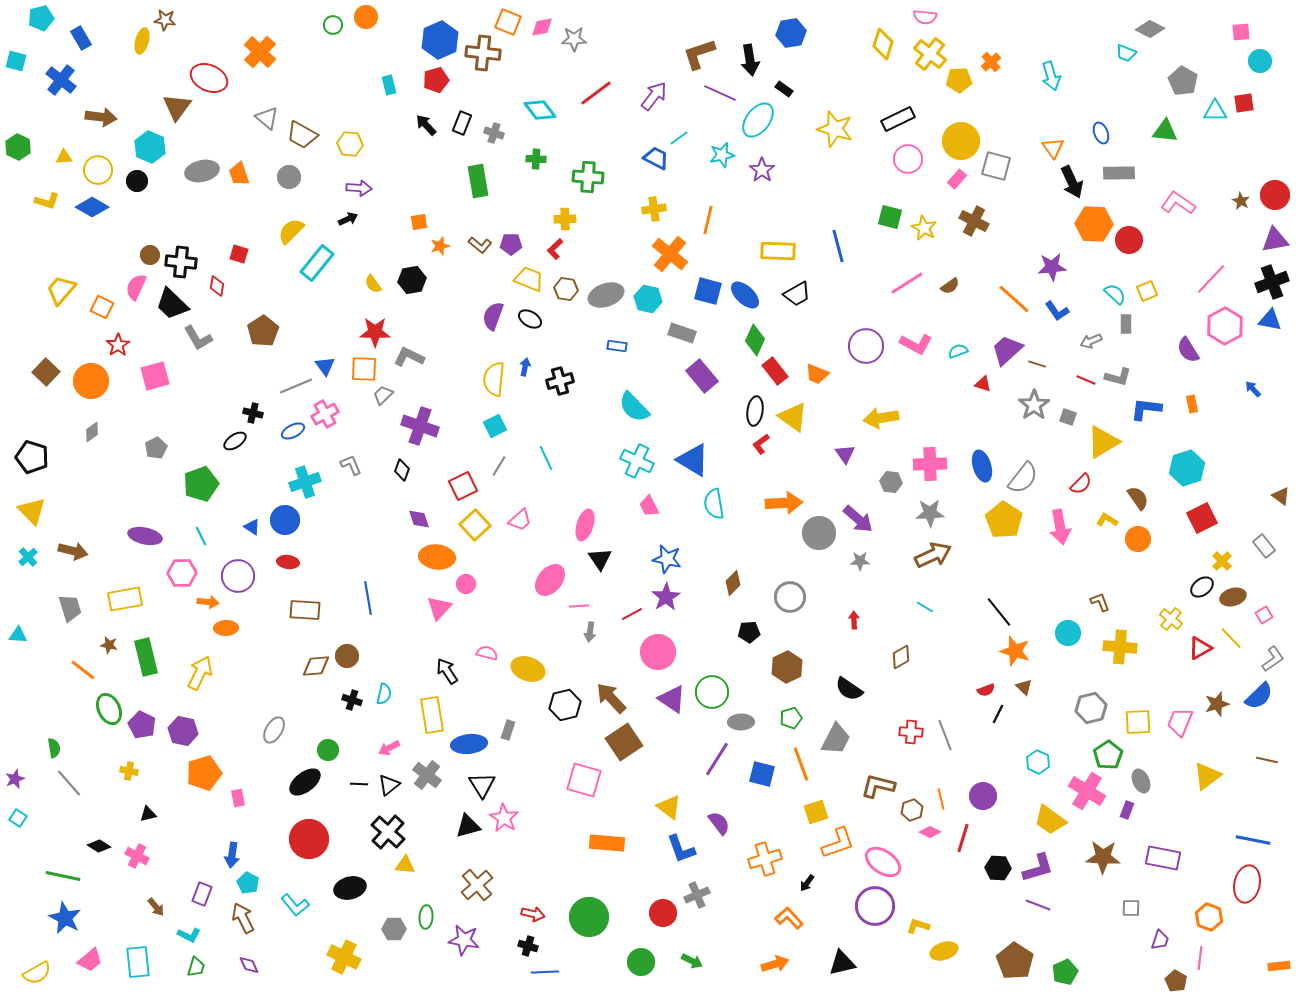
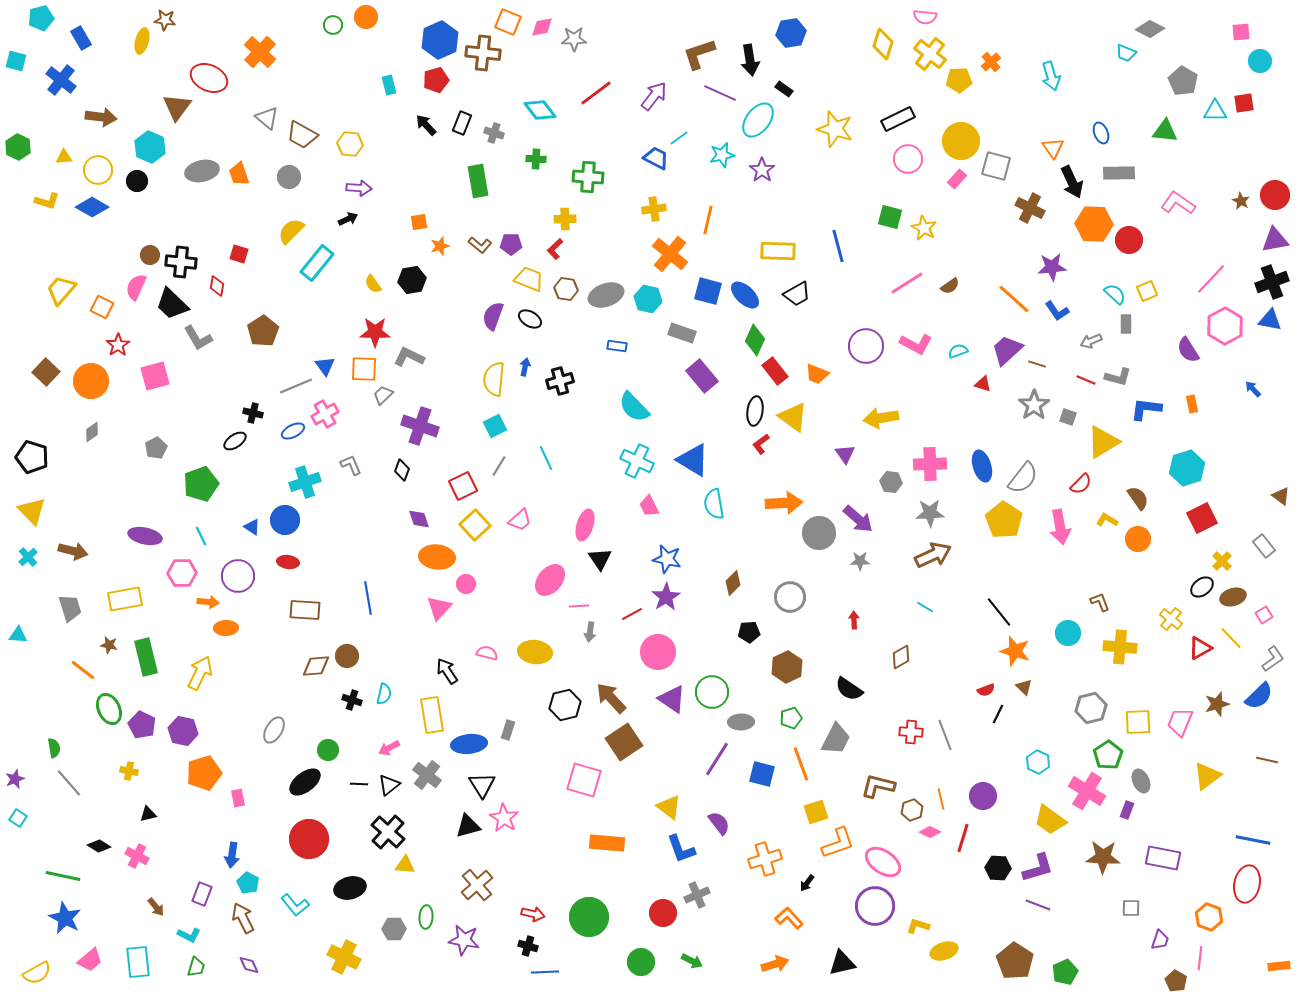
brown cross at (974, 221): moved 56 px right, 13 px up
yellow ellipse at (528, 669): moved 7 px right, 17 px up; rotated 12 degrees counterclockwise
